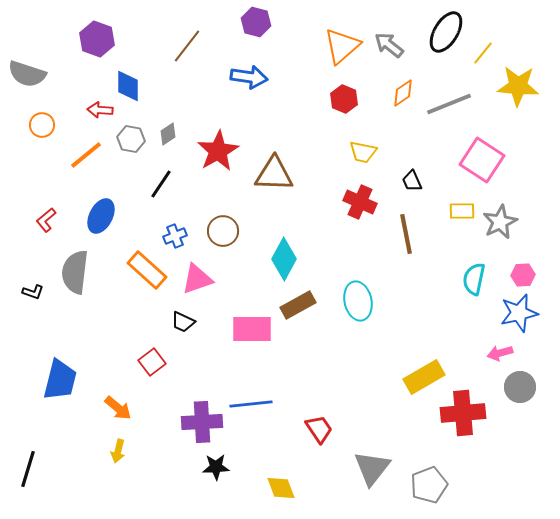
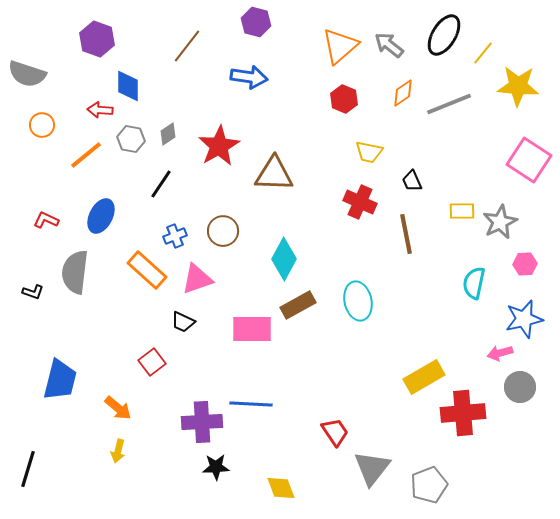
black ellipse at (446, 32): moved 2 px left, 3 px down
orange triangle at (342, 46): moved 2 px left
red star at (218, 151): moved 1 px right, 5 px up
yellow trapezoid at (363, 152): moved 6 px right
pink square at (482, 160): moved 47 px right
red L-shape at (46, 220): rotated 65 degrees clockwise
pink hexagon at (523, 275): moved 2 px right, 11 px up
cyan semicircle at (474, 279): moved 4 px down
blue star at (519, 313): moved 5 px right, 6 px down
blue line at (251, 404): rotated 9 degrees clockwise
red trapezoid at (319, 429): moved 16 px right, 3 px down
